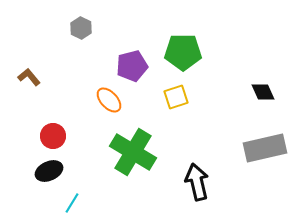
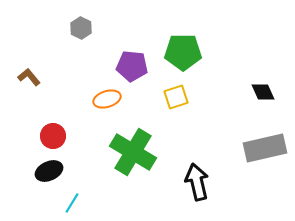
purple pentagon: rotated 20 degrees clockwise
orange ellipse: moved 2 px left, 1 px up; rotated 64 degrees counterclockwise
